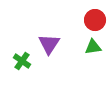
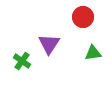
red circle: moved 12 px left, 3 px up
green triangle: moved 6 px down
